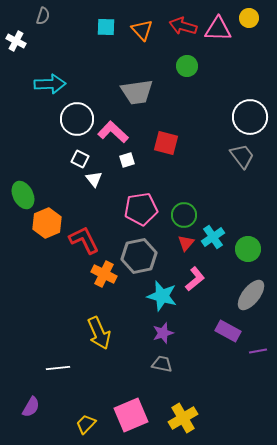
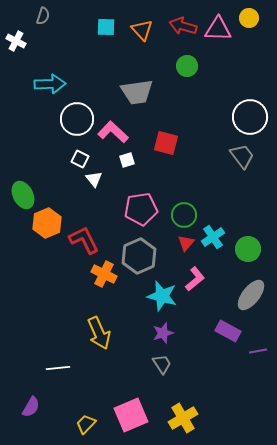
gray hexagon at (139, 256): rotated 12 degrees counterclockwise
gray trapezoid at (162, 364): rotated 45 degrees clockwise
